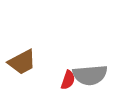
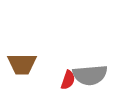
brown trapezoid: moved 2 px down; rotated 28 degrees clockwise
